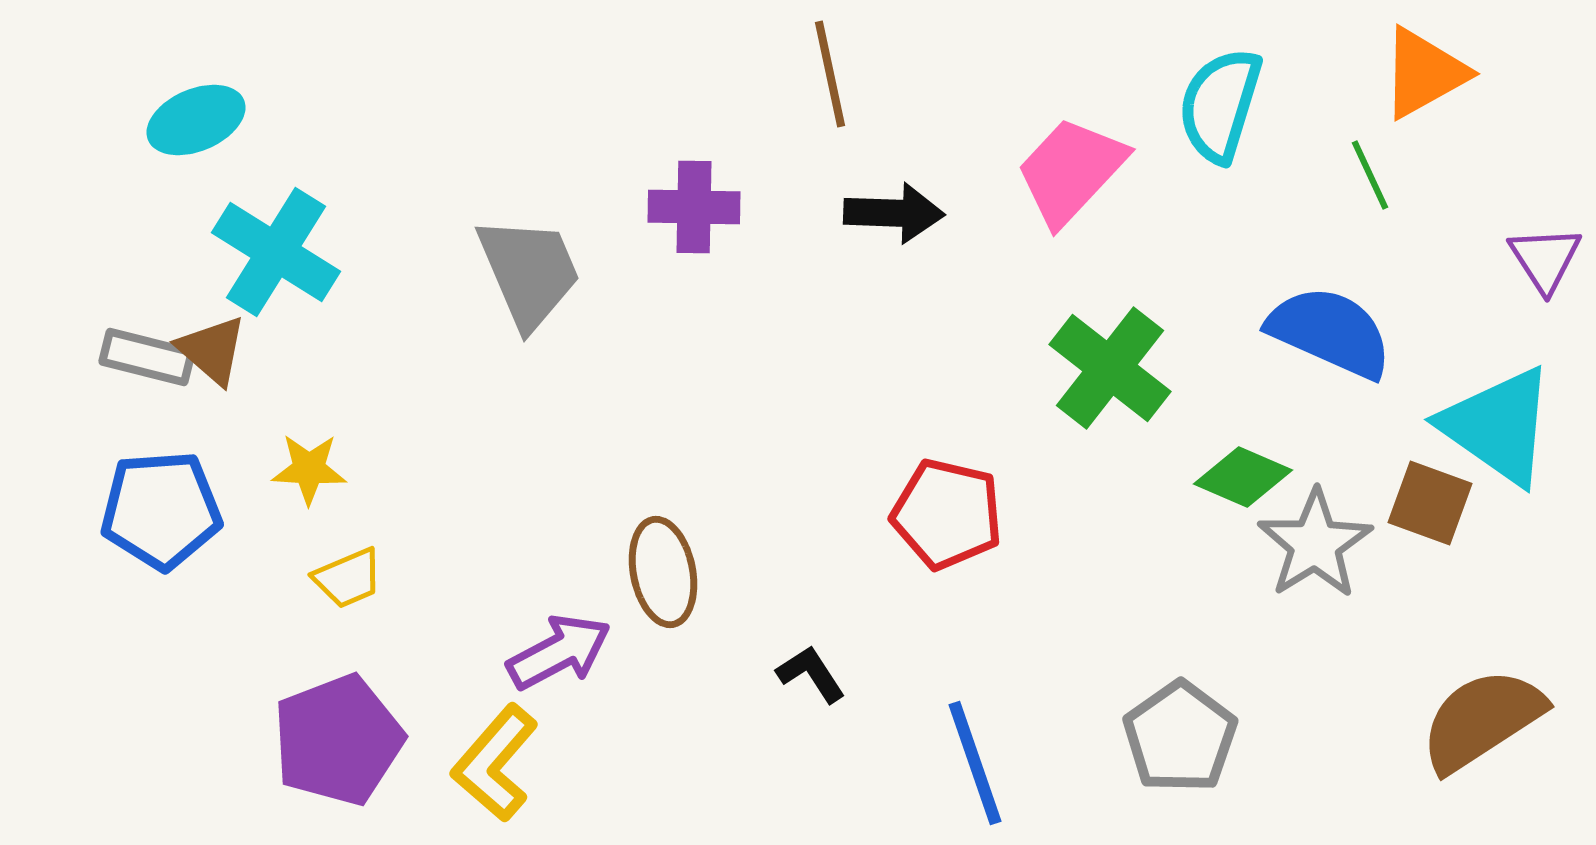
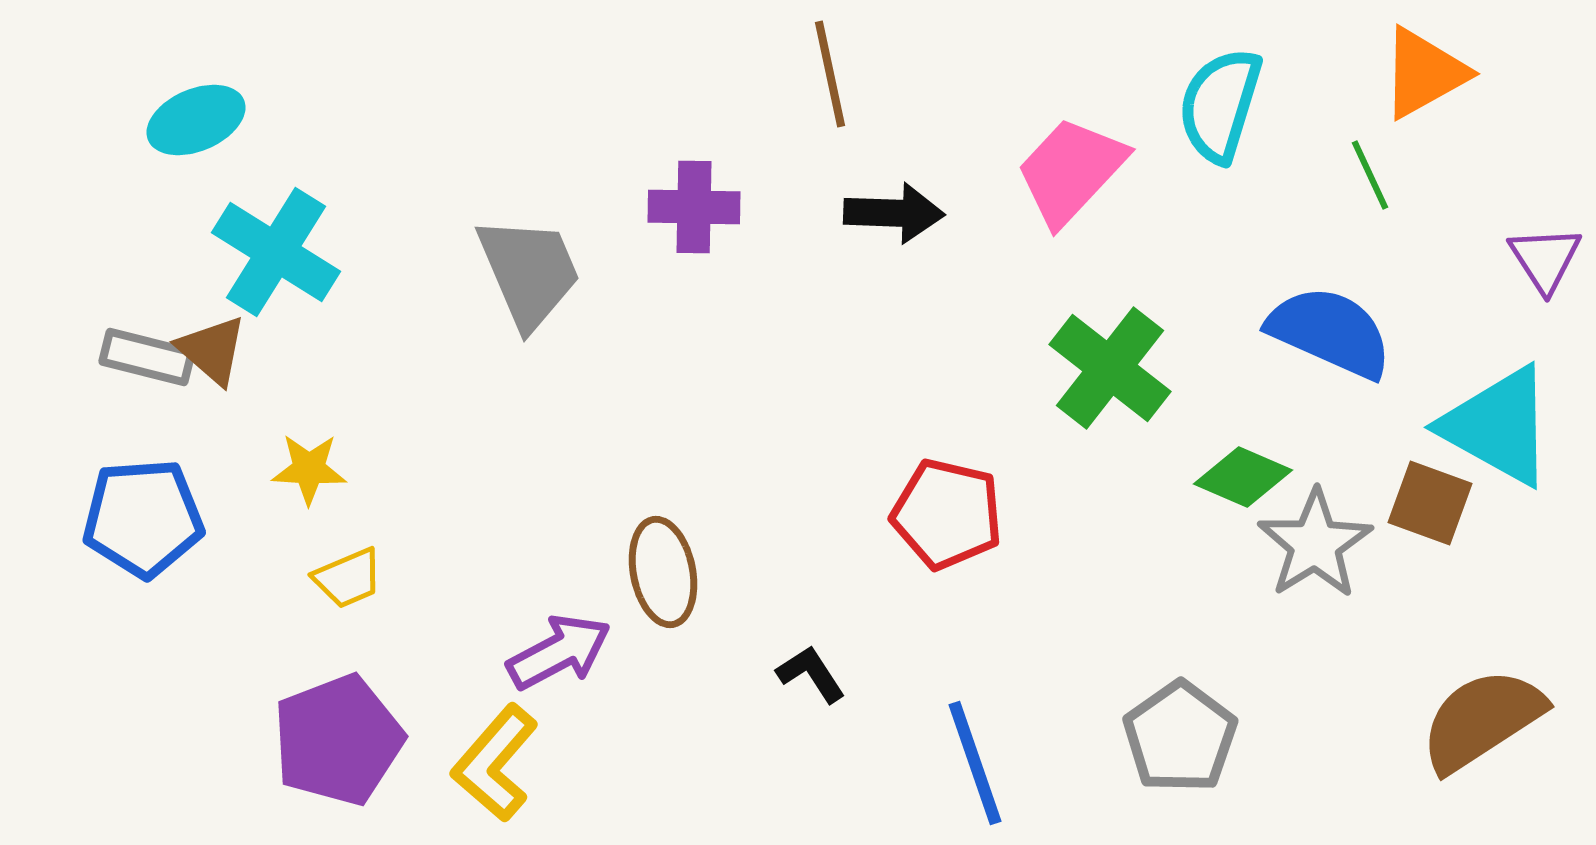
cyan triangle: rotated 6 degrees counterclockwise
blue pentagon: moved 18 px left, 8 px down
